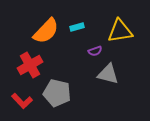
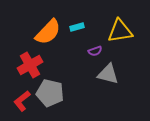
orange semicircle: moved 2 px right, 1 px down
gray pentagon: moved 7 px left
red L-shape: rotated 95 degrees clockwise
